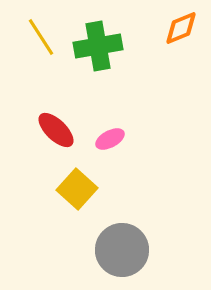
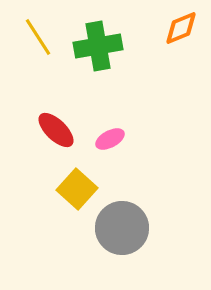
yellow line: moved 3 px left
gray circle: moved 22 px up
